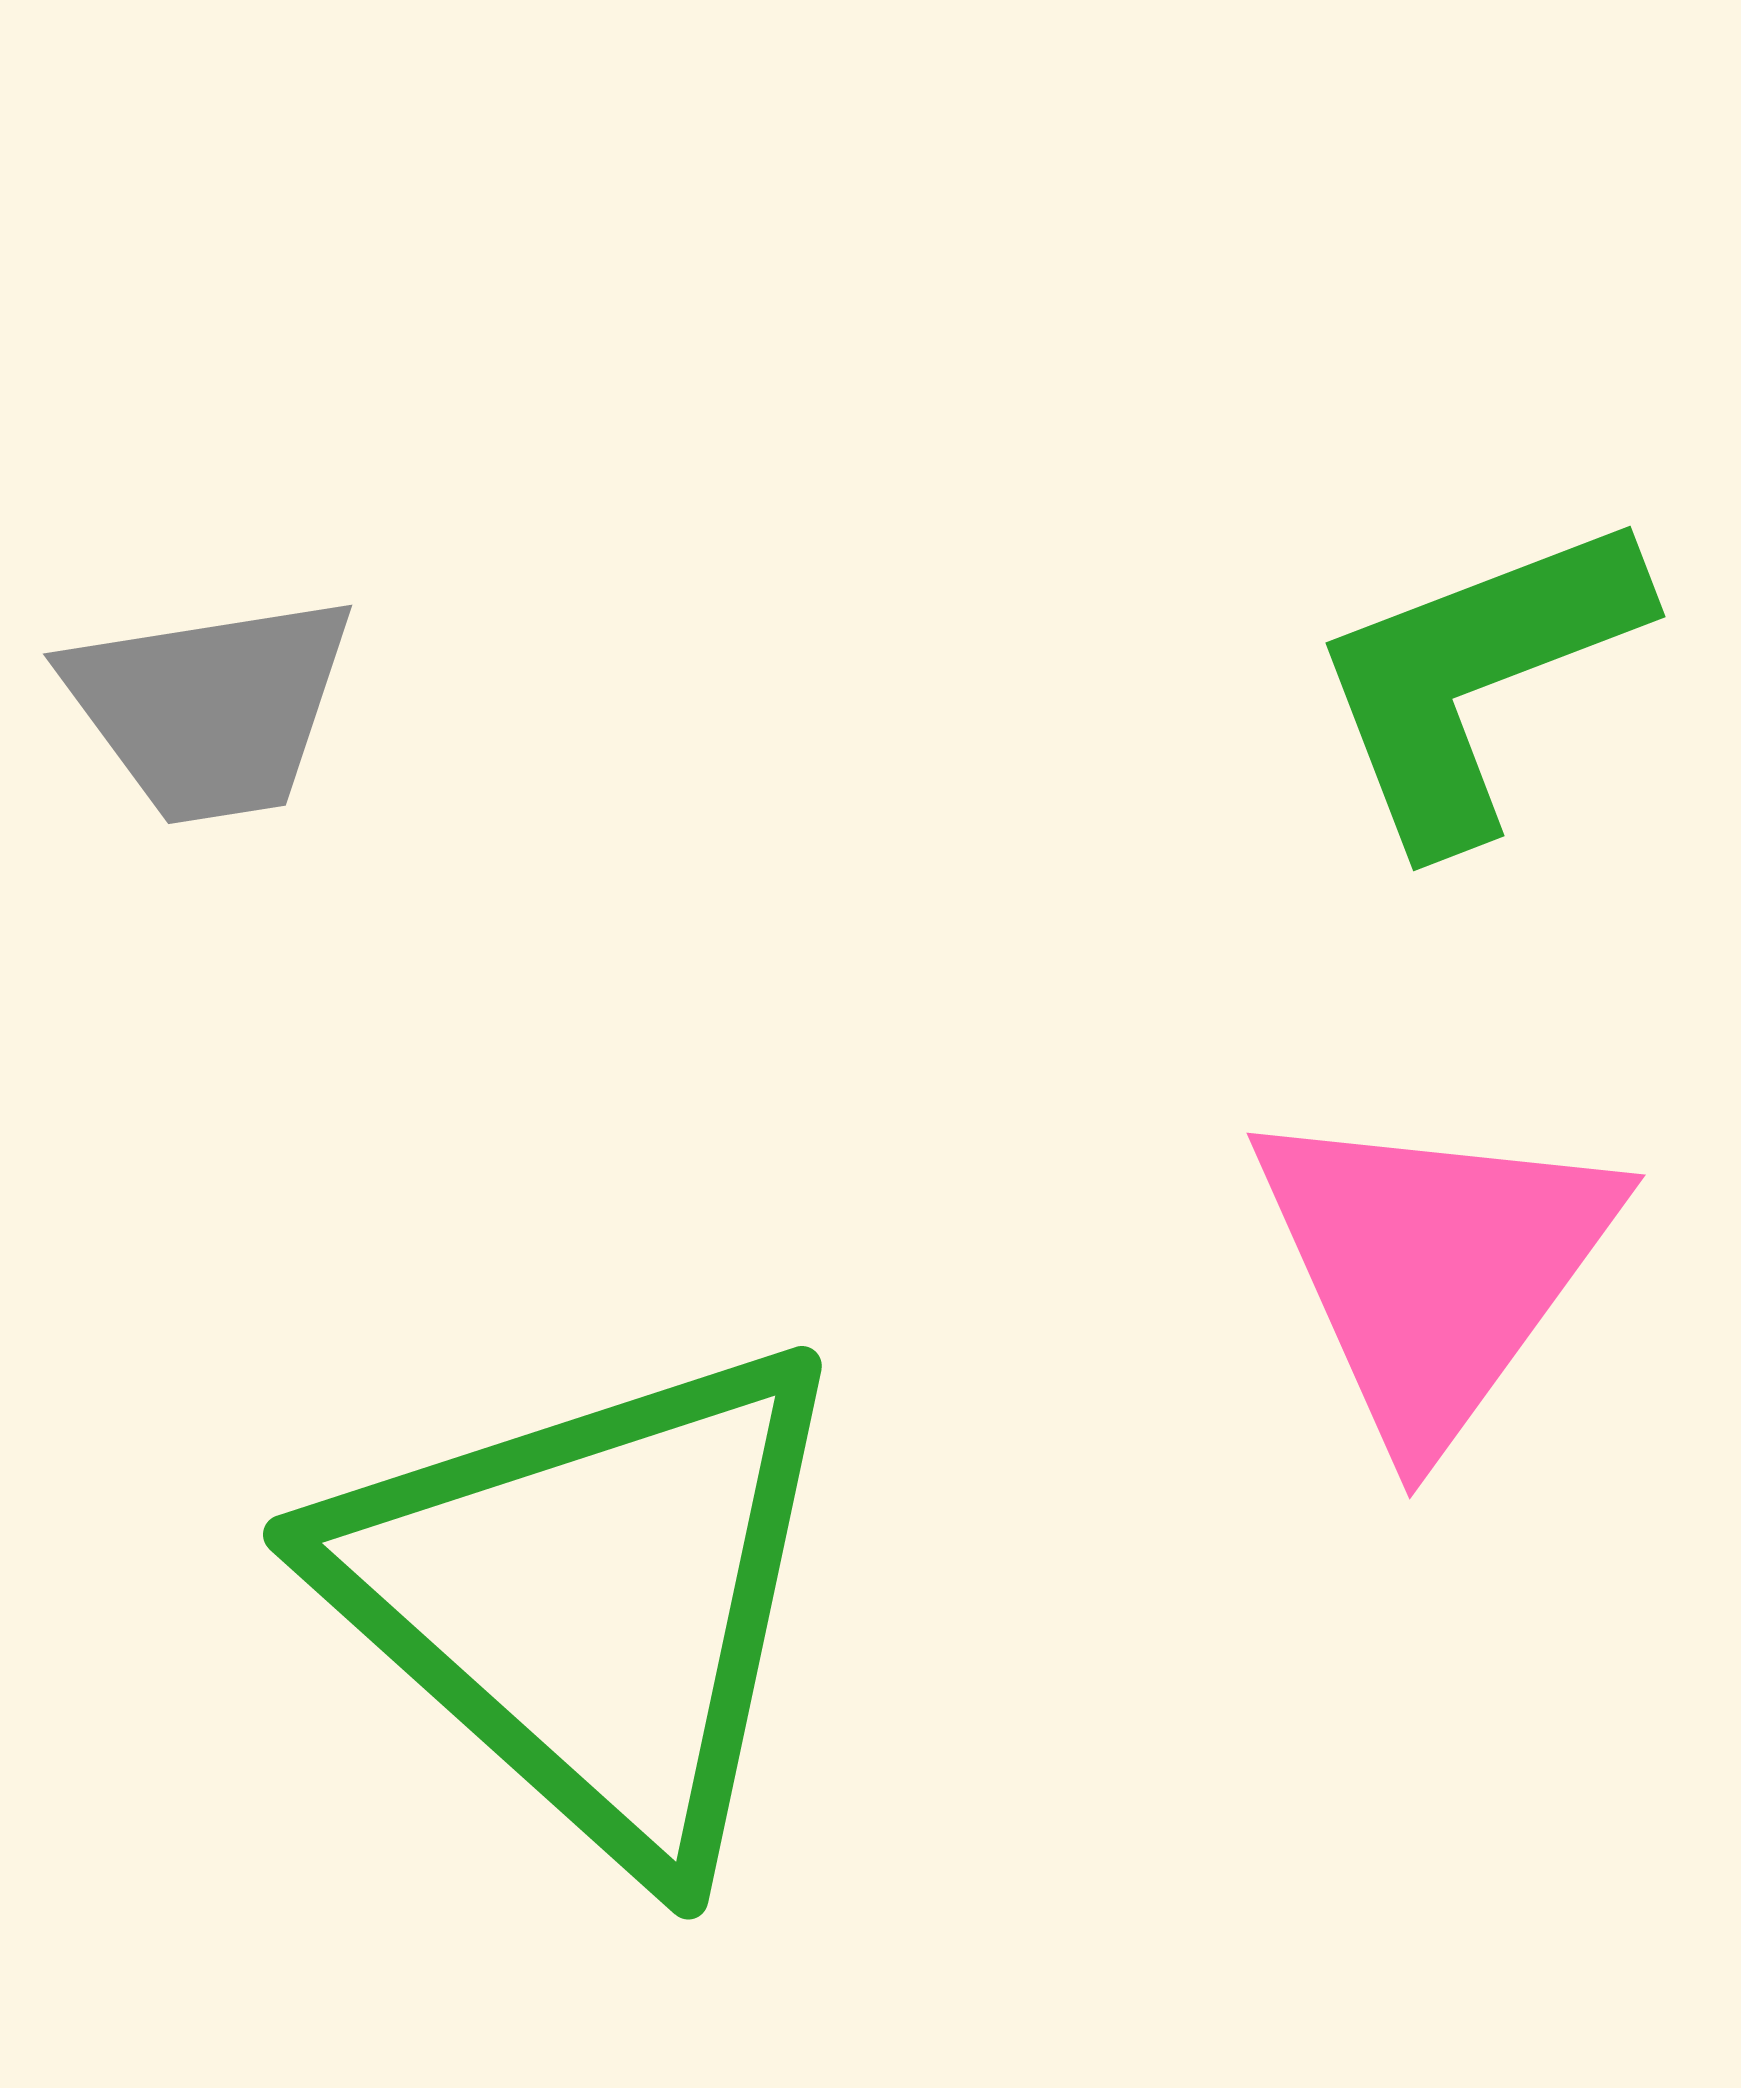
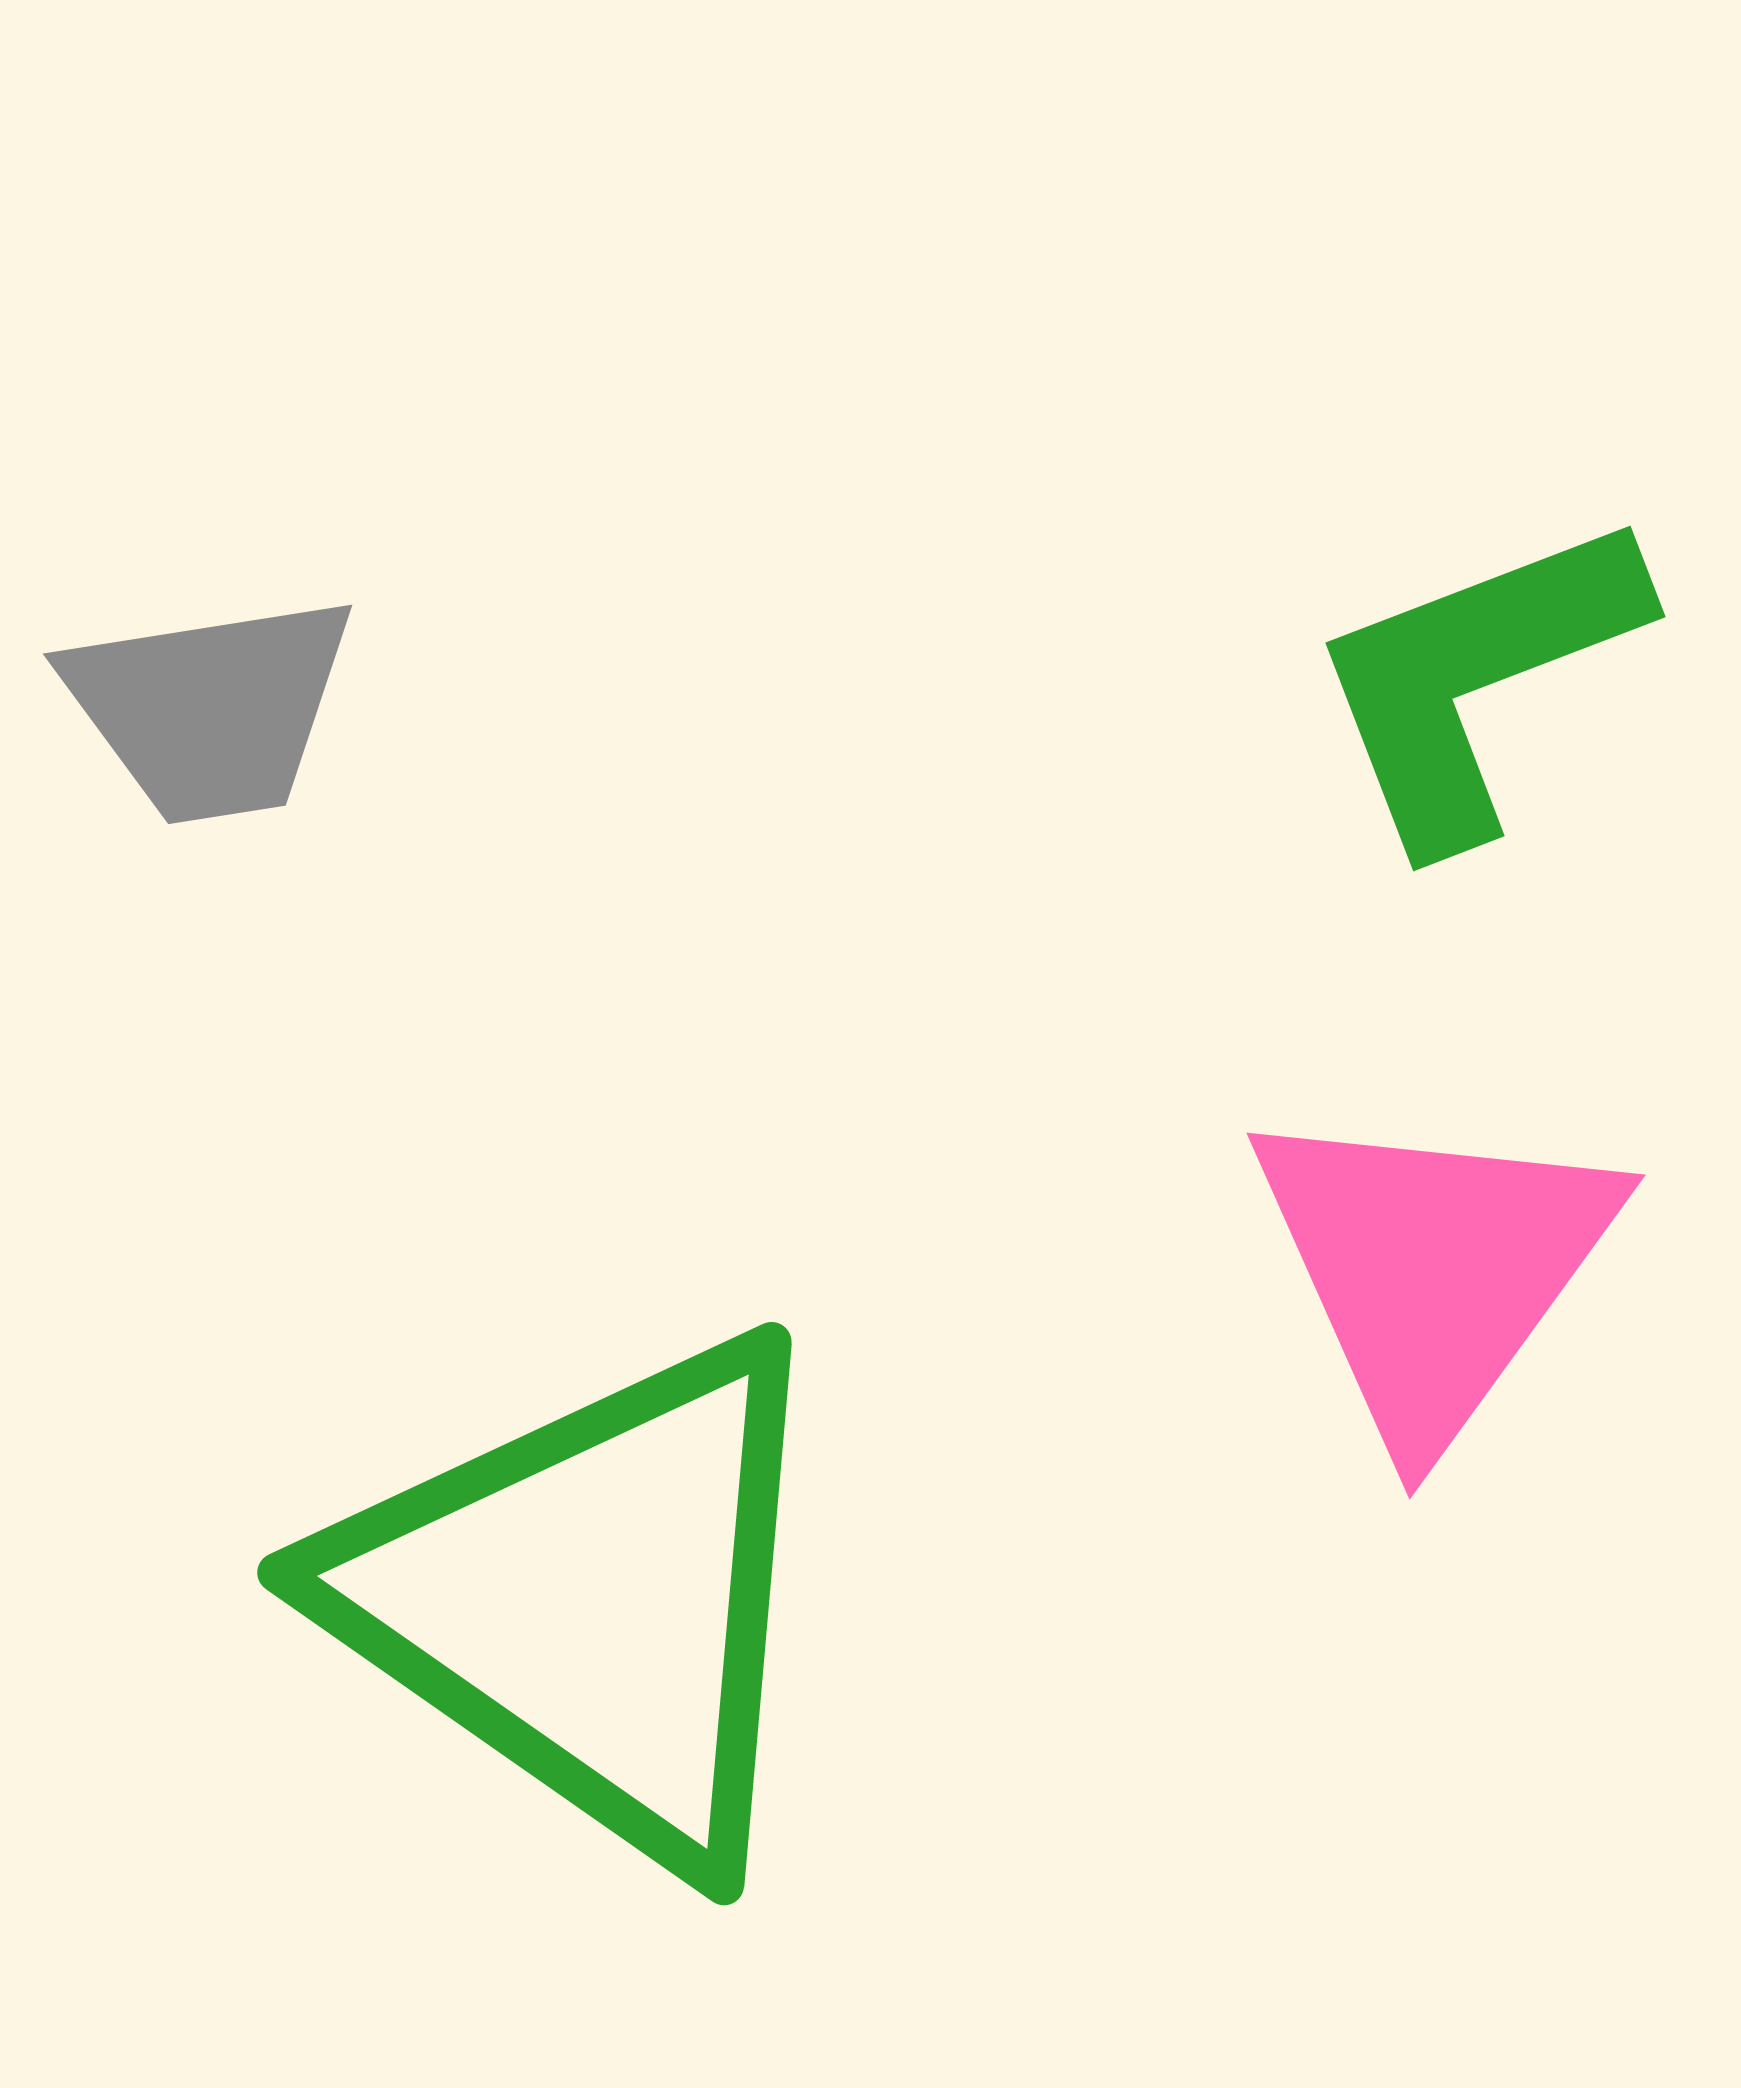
green triangle: rotated 7 degrees counterclockwise
